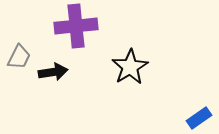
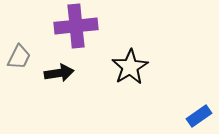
black arrow: moved 6 px right, 1 px down
blue rectangle: moved 2 px up
